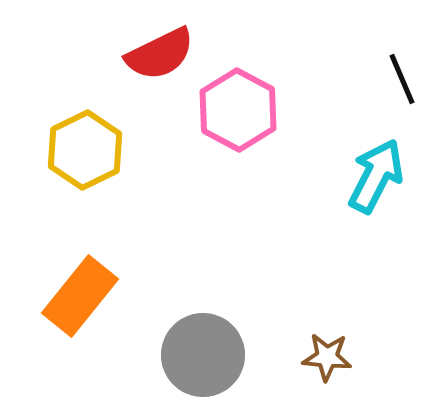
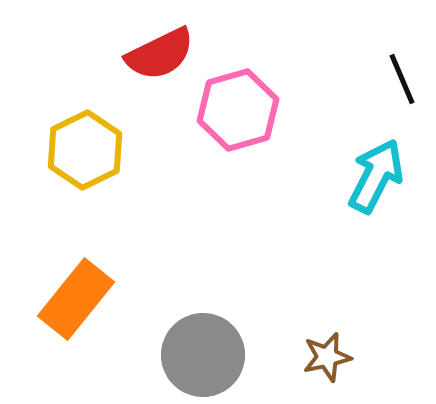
pink hexagon: rotated 16 degrees clockwise
orange rectangle: moved 4 px left, 3 px down
brown star: rotated 18 degrees counterclockwise
